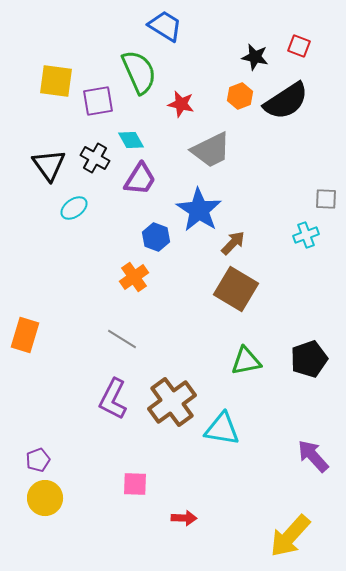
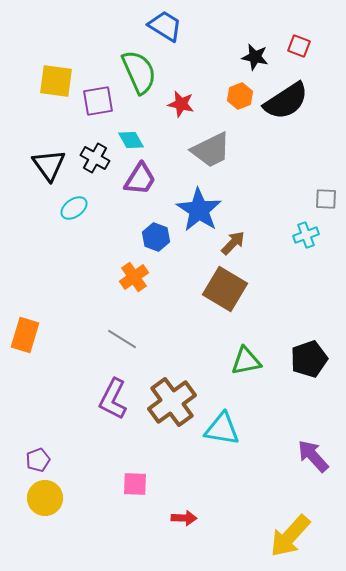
brown square: moved 11 px left
